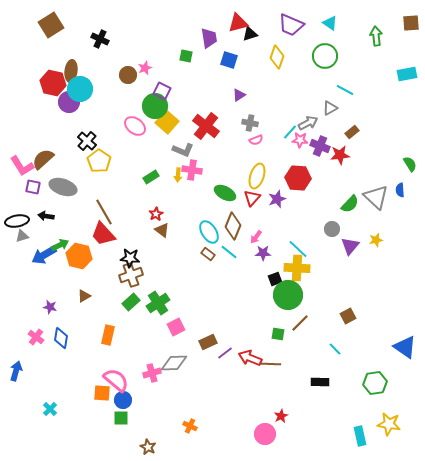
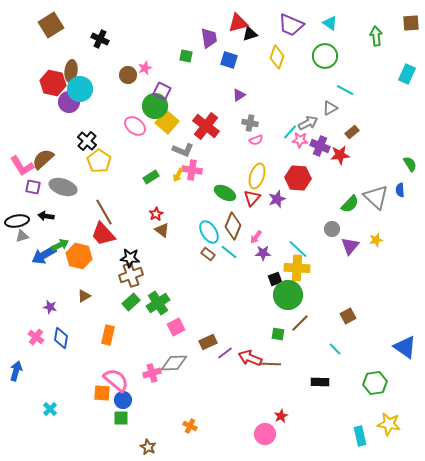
cyan rectangle at (407, 74): rotated 54 degrees counterclockwise
yellow arrow at (178, 175): rotated 24 degrees clockwise
